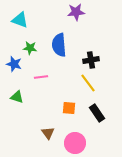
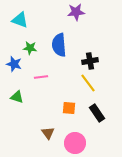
black cross: moved 1 px left, 1 px down
